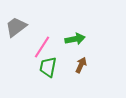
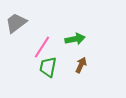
gray trapezoid: moved 4 px up
